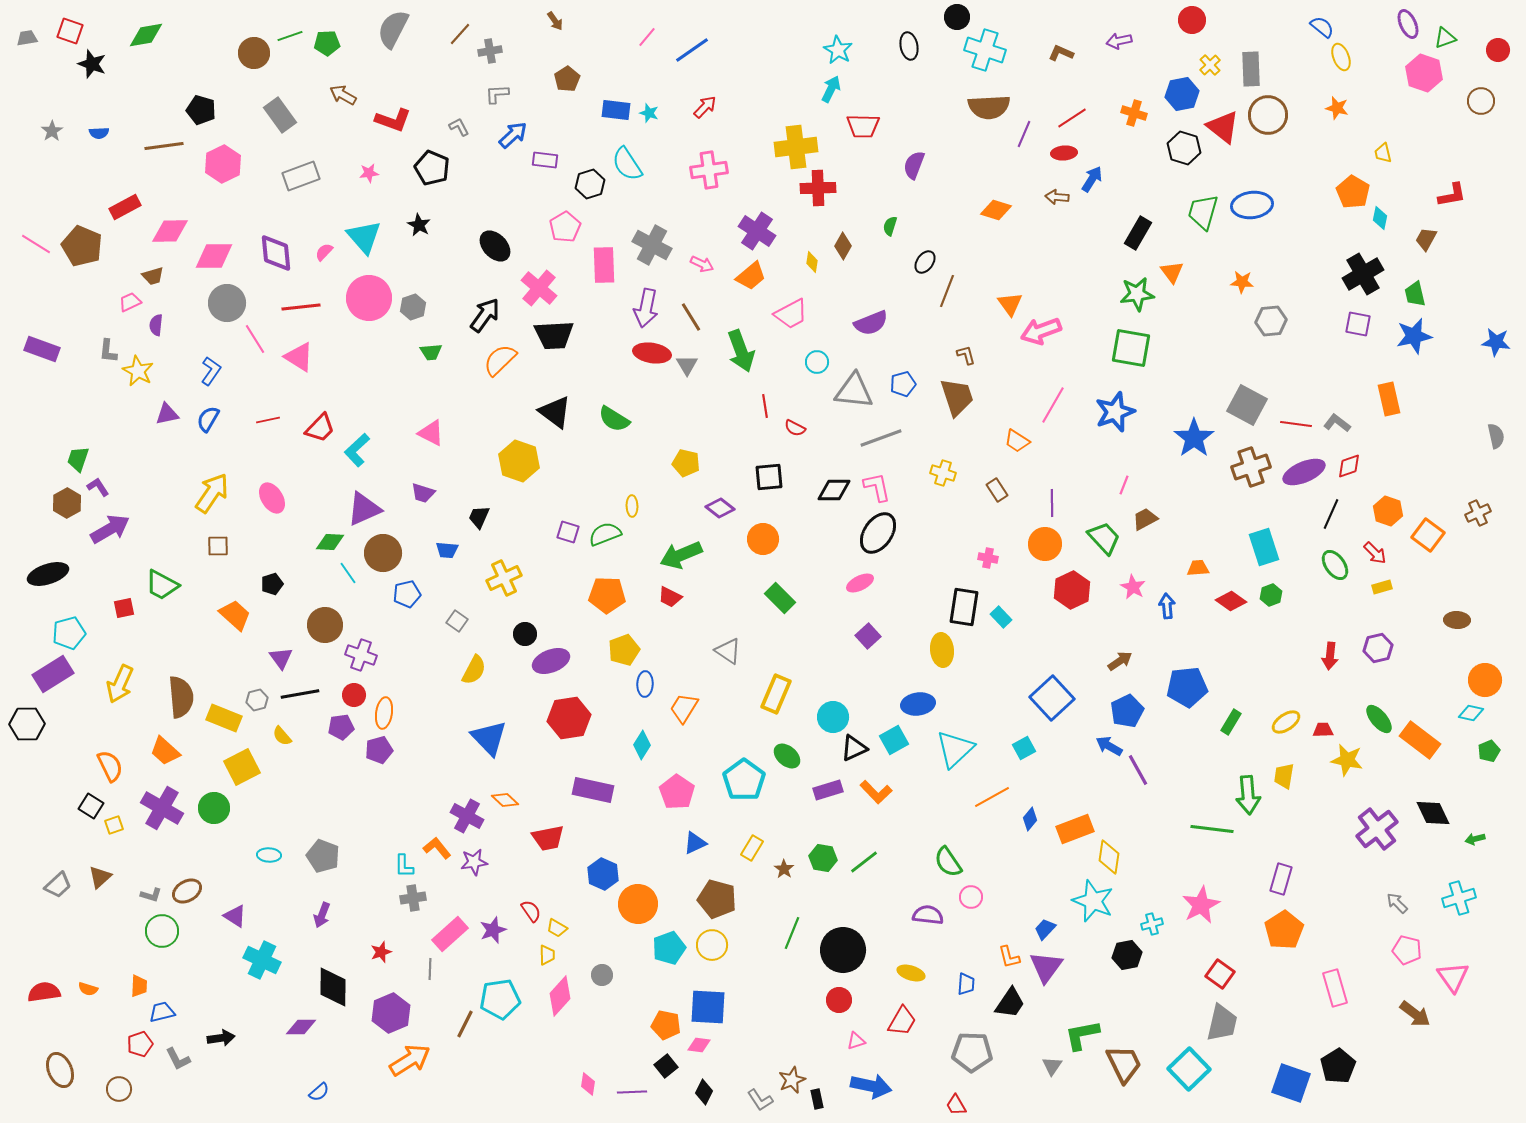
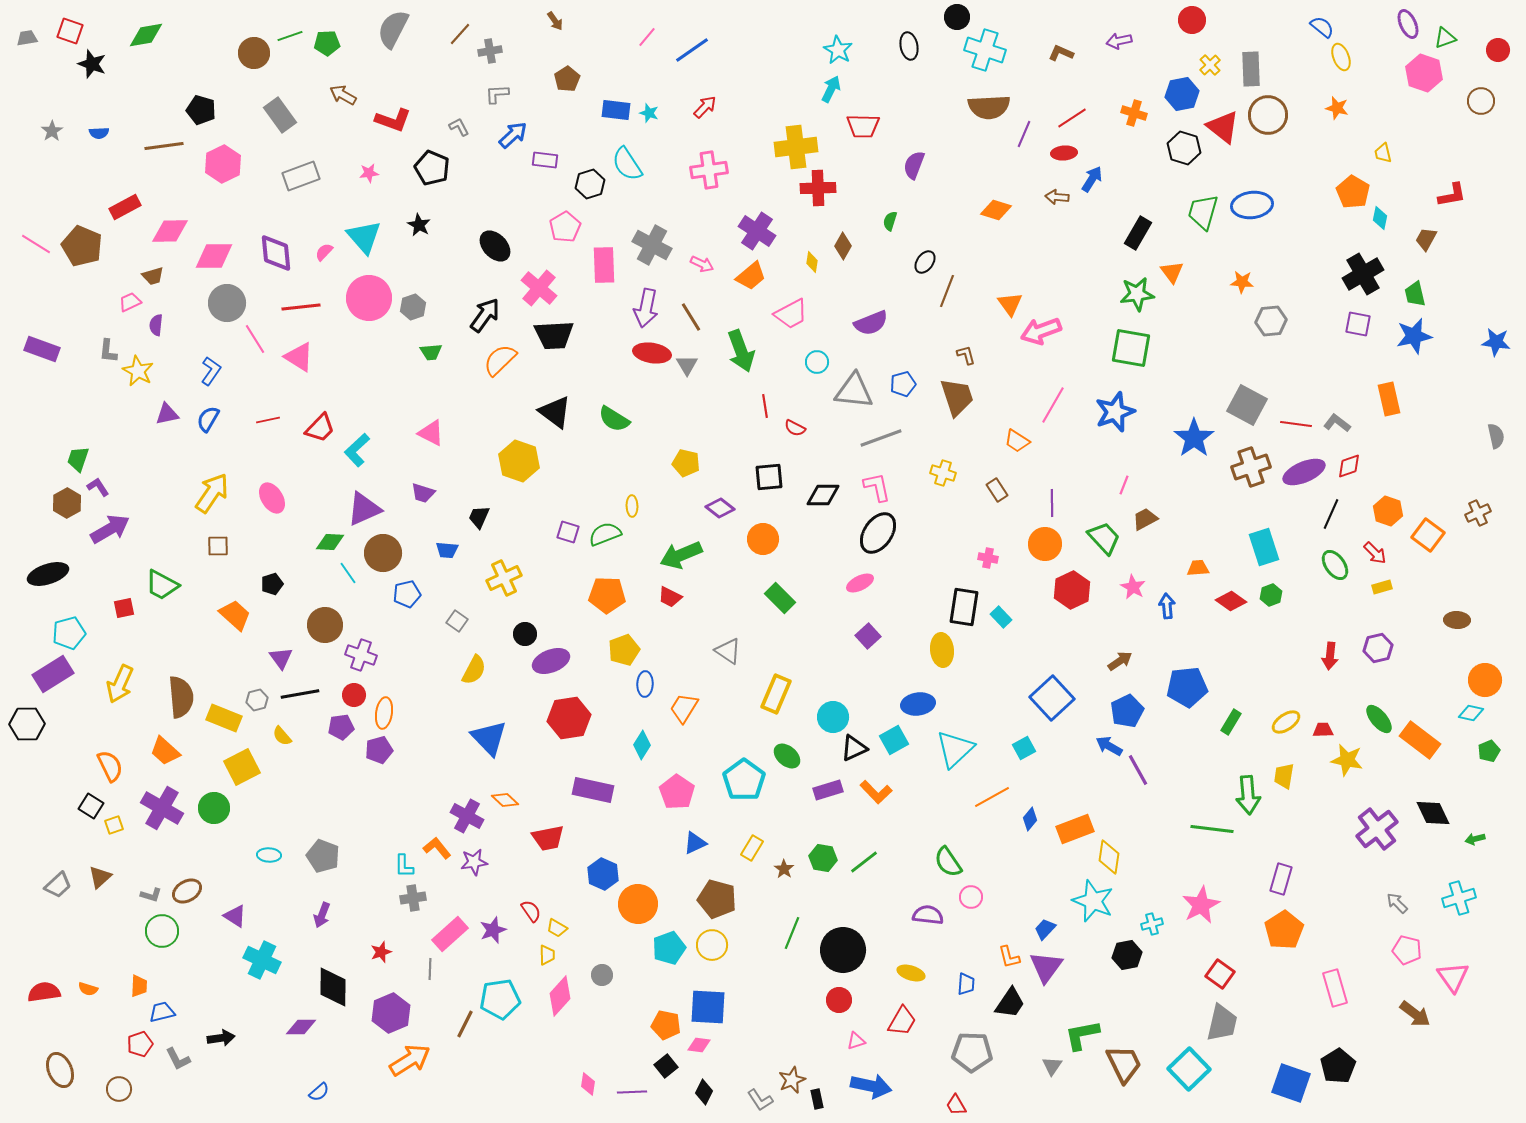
green semicircle at (890, 226): moved 5 px up
black diamond at (834, 490): moved 11 px left, 5 px down
